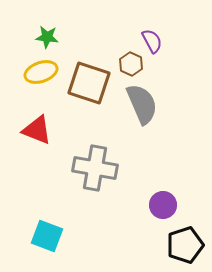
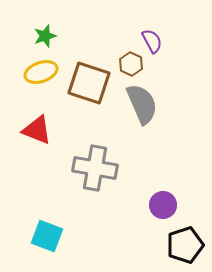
green star: moved 2 px left, 1 px up; rotated 25 degrees counterclockwise
